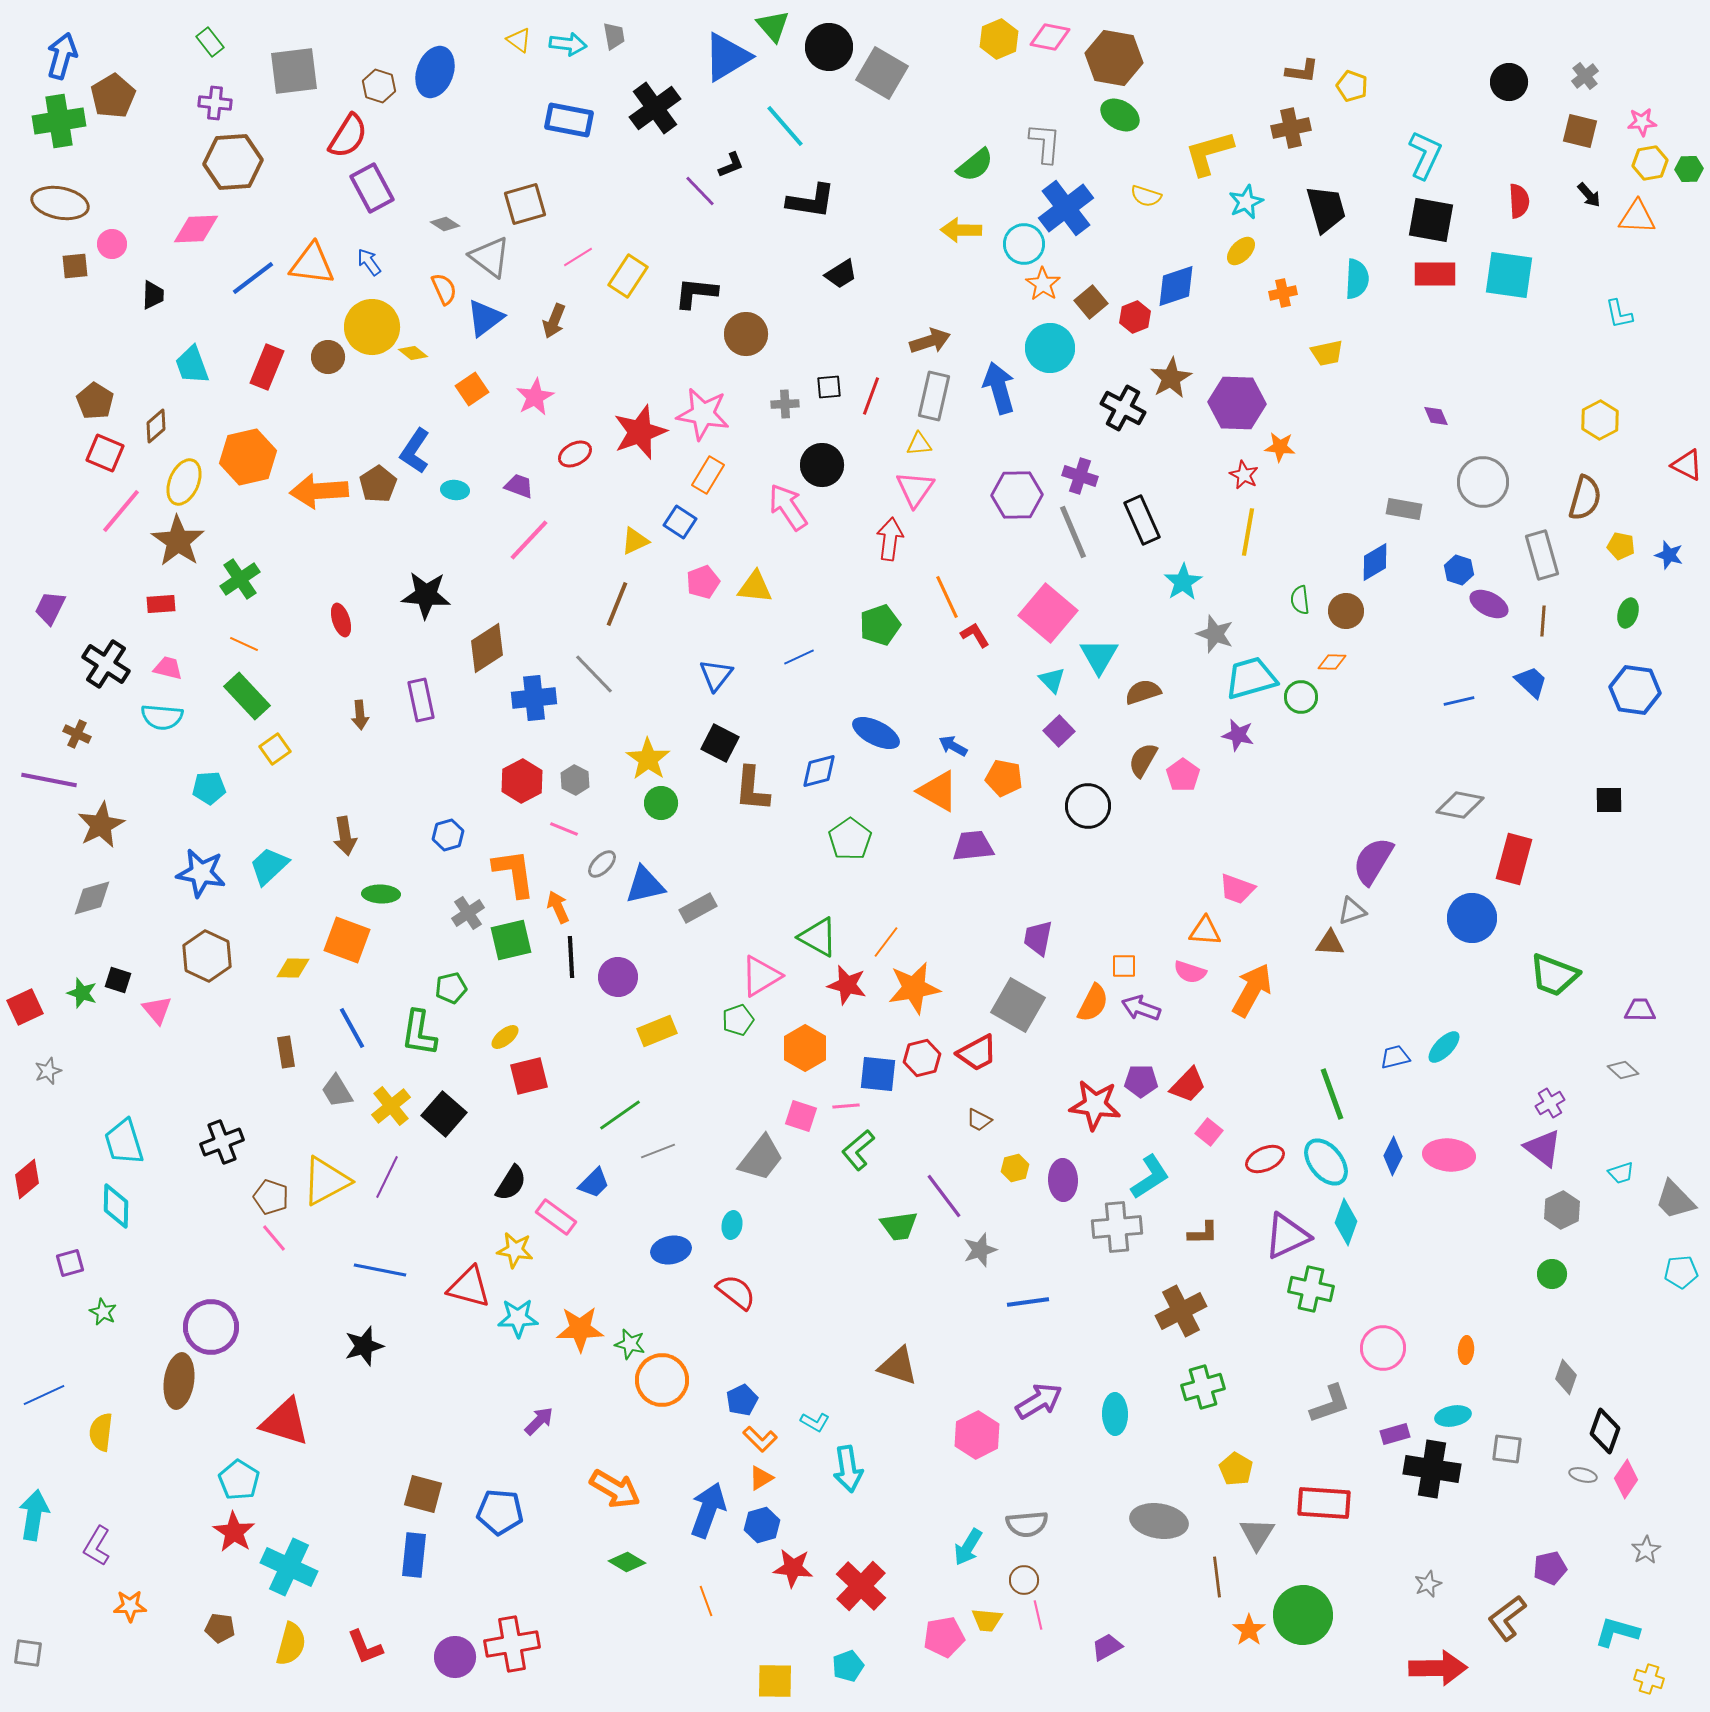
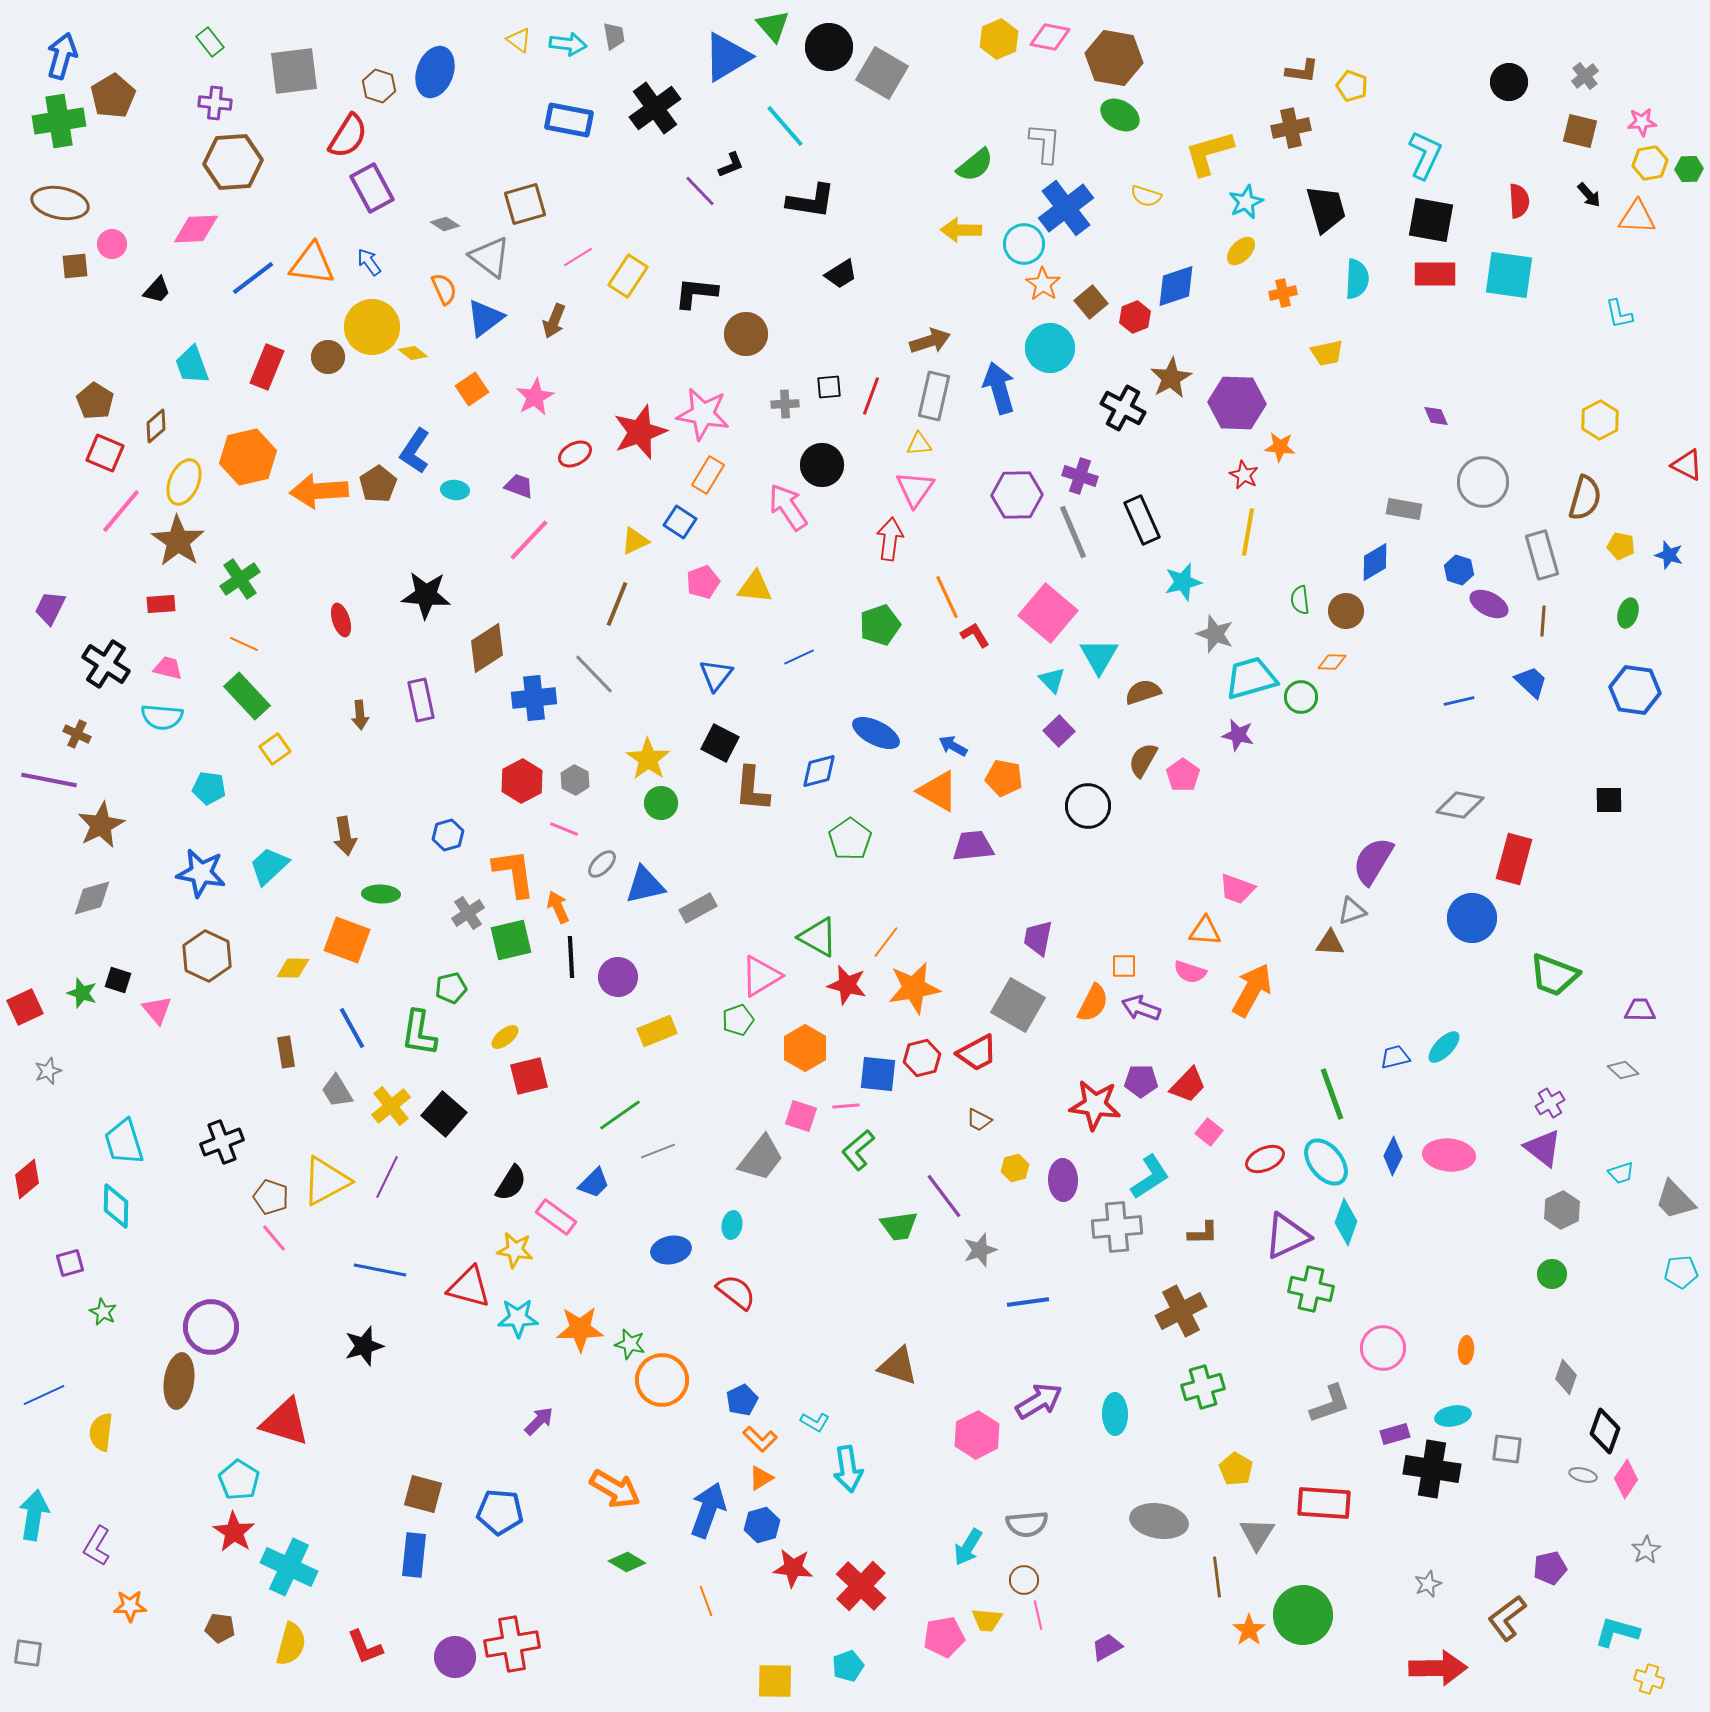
black trapezoid at (153, 295): moved 4 px right, 5 px up; rotated 40 degrees clockwise
cyan star at (1183, 582): rotated 18 degrees clockwise
cyan pentagon at (209, 788): rotated 12 degrees clockwise
